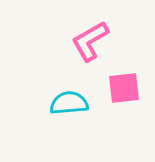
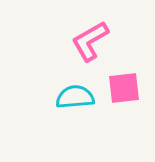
cyan semicircle: moved 6 px right, 6 px up
